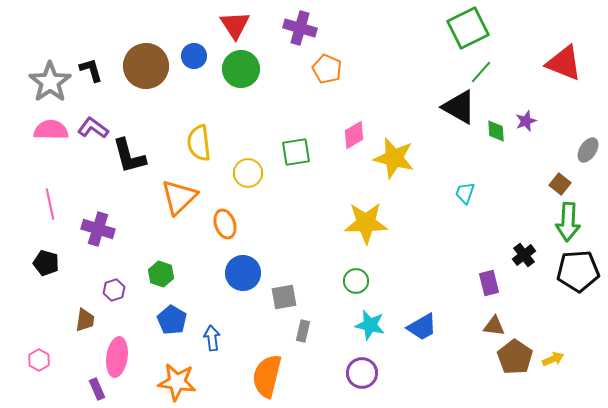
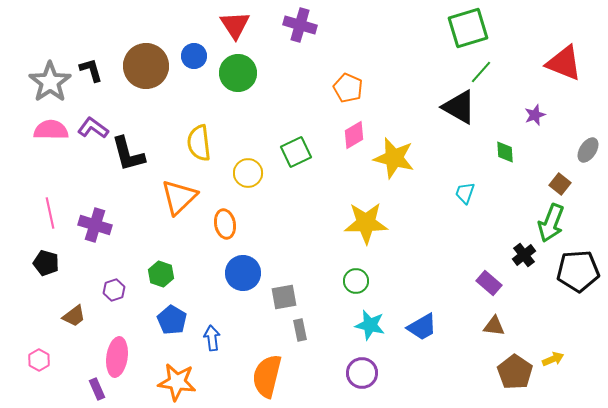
purple cross at (300, 28): moved 3 px up
green square at (468, 28): rotated 9 degrees clockwise
green circle at (241, 69): moved 3 px left, 4 px down
orange pentagon at (327, 69): moved 21 px right, 19 px down
purple star at (526, 121): moved 9 px right, 6 px up
green diamond at (496, 131): moved 9 px right, 21 px down
green square at (296, 152): rotated 16 degrees counterclockwise
black L-shape at (129, 156): moved 1 px left, 2 px up
pink line at (50, 204): moved 9 px down
green arrow at (568, 222): moved 17 px left, 1 px down; rotated 18 degrees clockwise
orange ellipse at (225, 224): rotated 8 degrees clockwise
purple cross at (98, 229): moved 3 px left, 4 px up
purple rectangle at (489, 283): rotated 35 degrees counterclockwise
brown trapezoid at (85, 320): moved 11 px left, 4 px up; rotated 45 degrees clockwise
gray rectangle at (303, 331): moved 3 px left, 1 px up; rotated 25 degrees counterclockwise
brown pentagon at (515, 357): moved 15 px down
